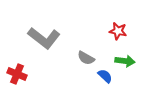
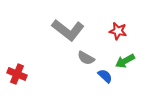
gray L-shape: moved 24 px right, 8 px up
green arrow: rotated 144 degrees clockwise
